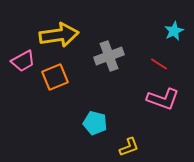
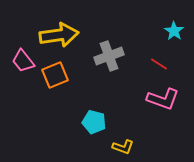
cyan star: rotated 12 degrees counterclockwise
pink trapezoid: rotated 80 degrees clockwise
orange square: moved 2 px up
cyan pentagon: moved 1 px left, 1 px up
yellow L-shape: moved 6 px left; rotated 40 degrees clockwise
